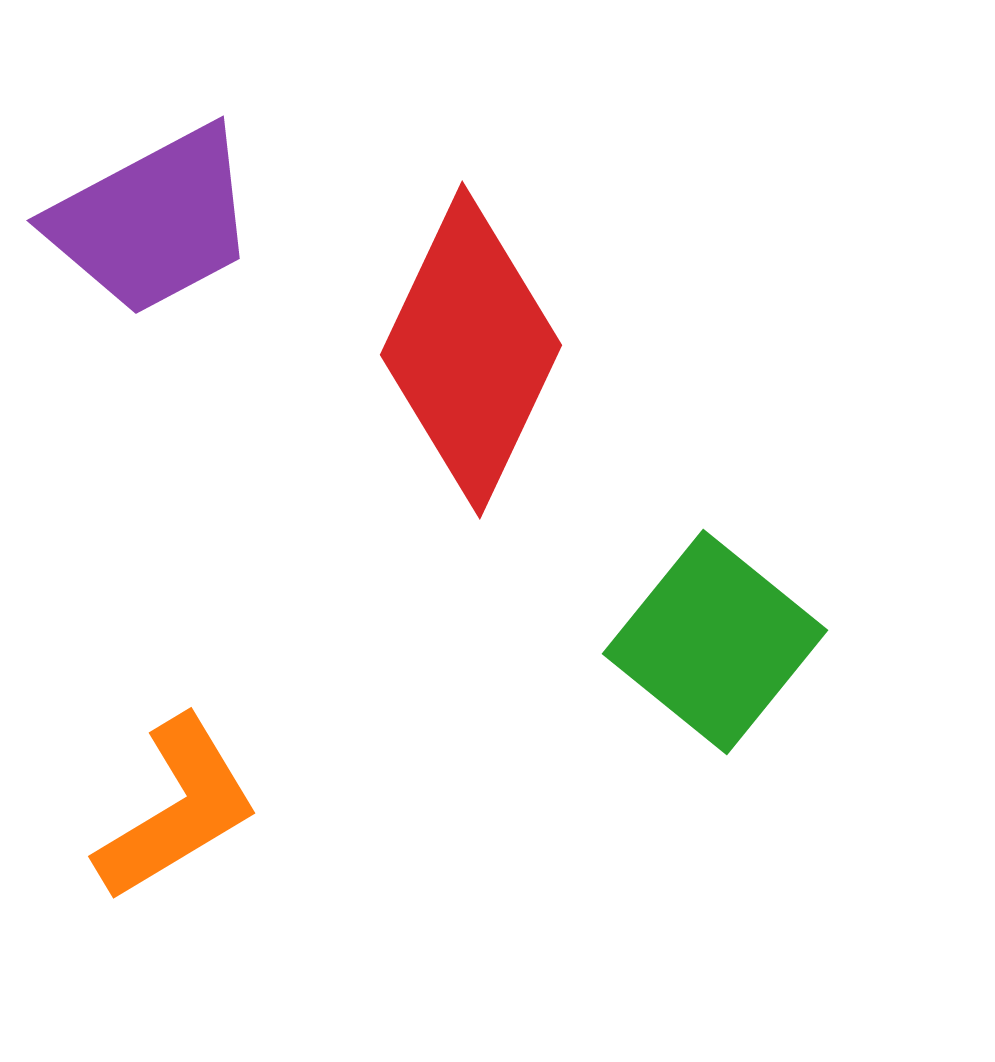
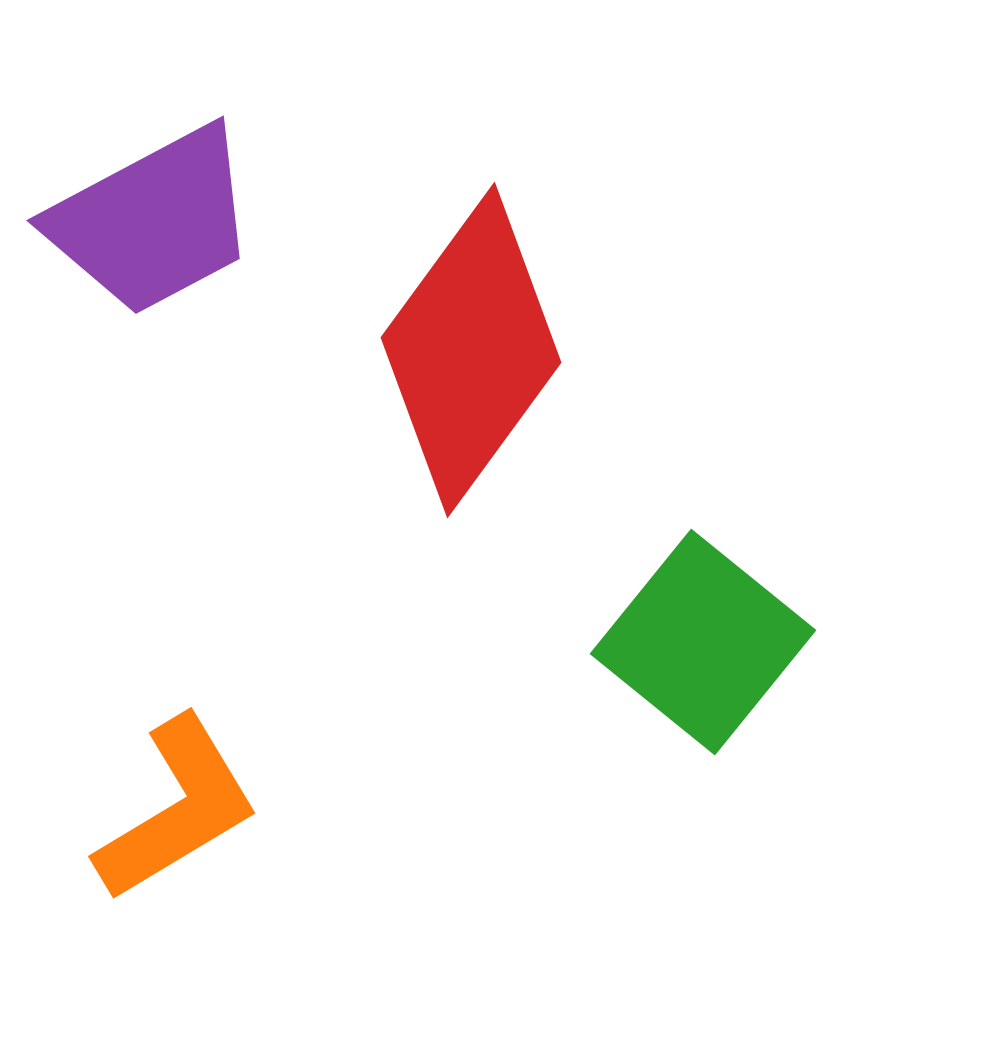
red diamond: rotated 11 degrees clockwise
green square: moved 12 px left
